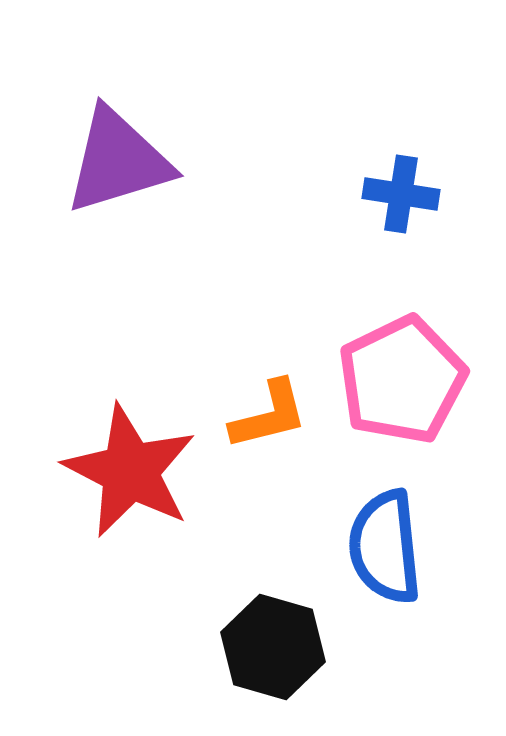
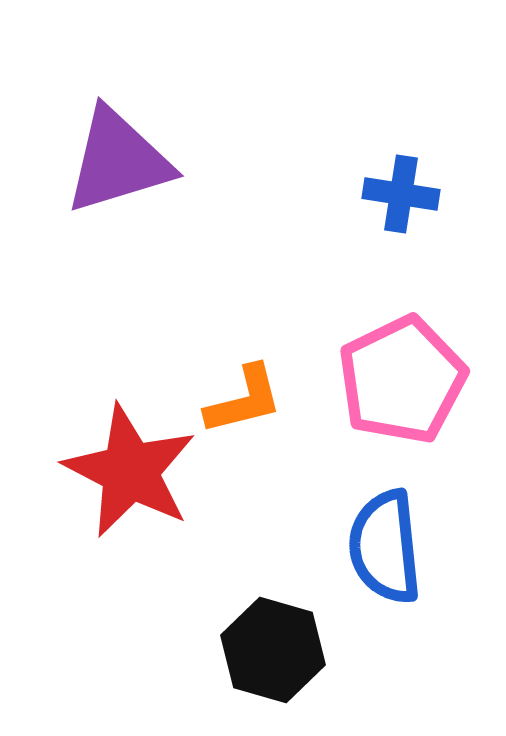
orange L-shape: moved 25 px left, 15 px up
black hexagon: moved 3 px down
